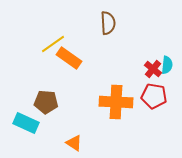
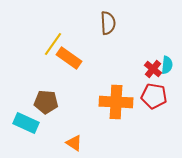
yellow line: rotated 20 degrees counterclockwise
